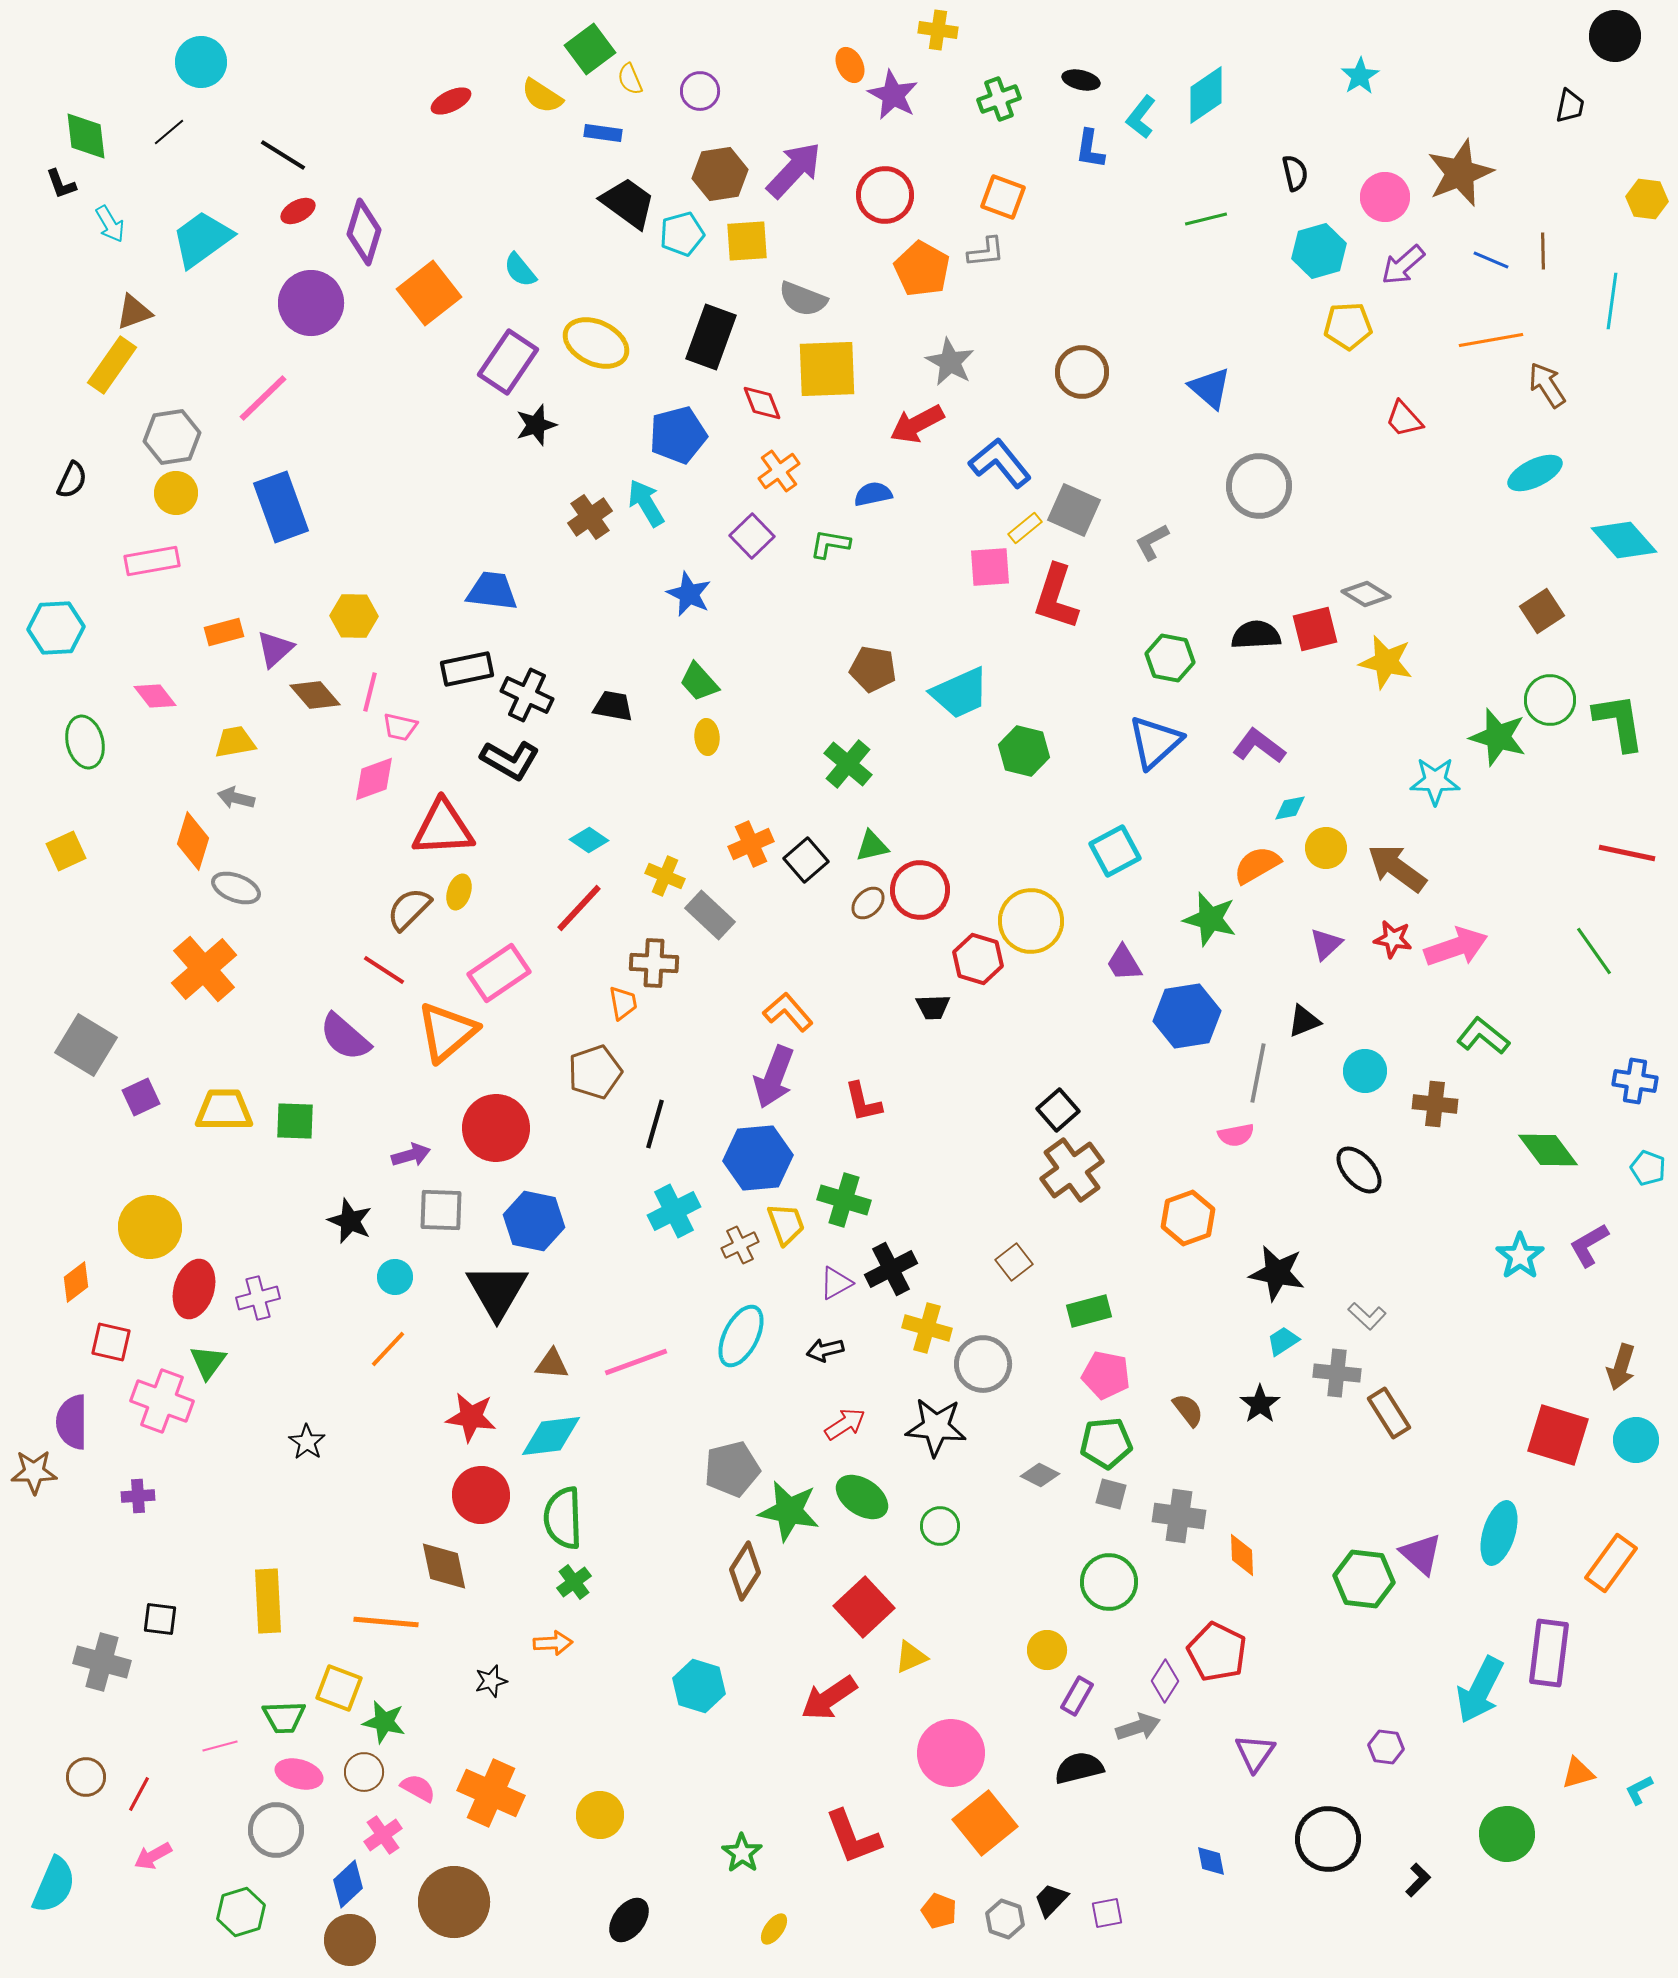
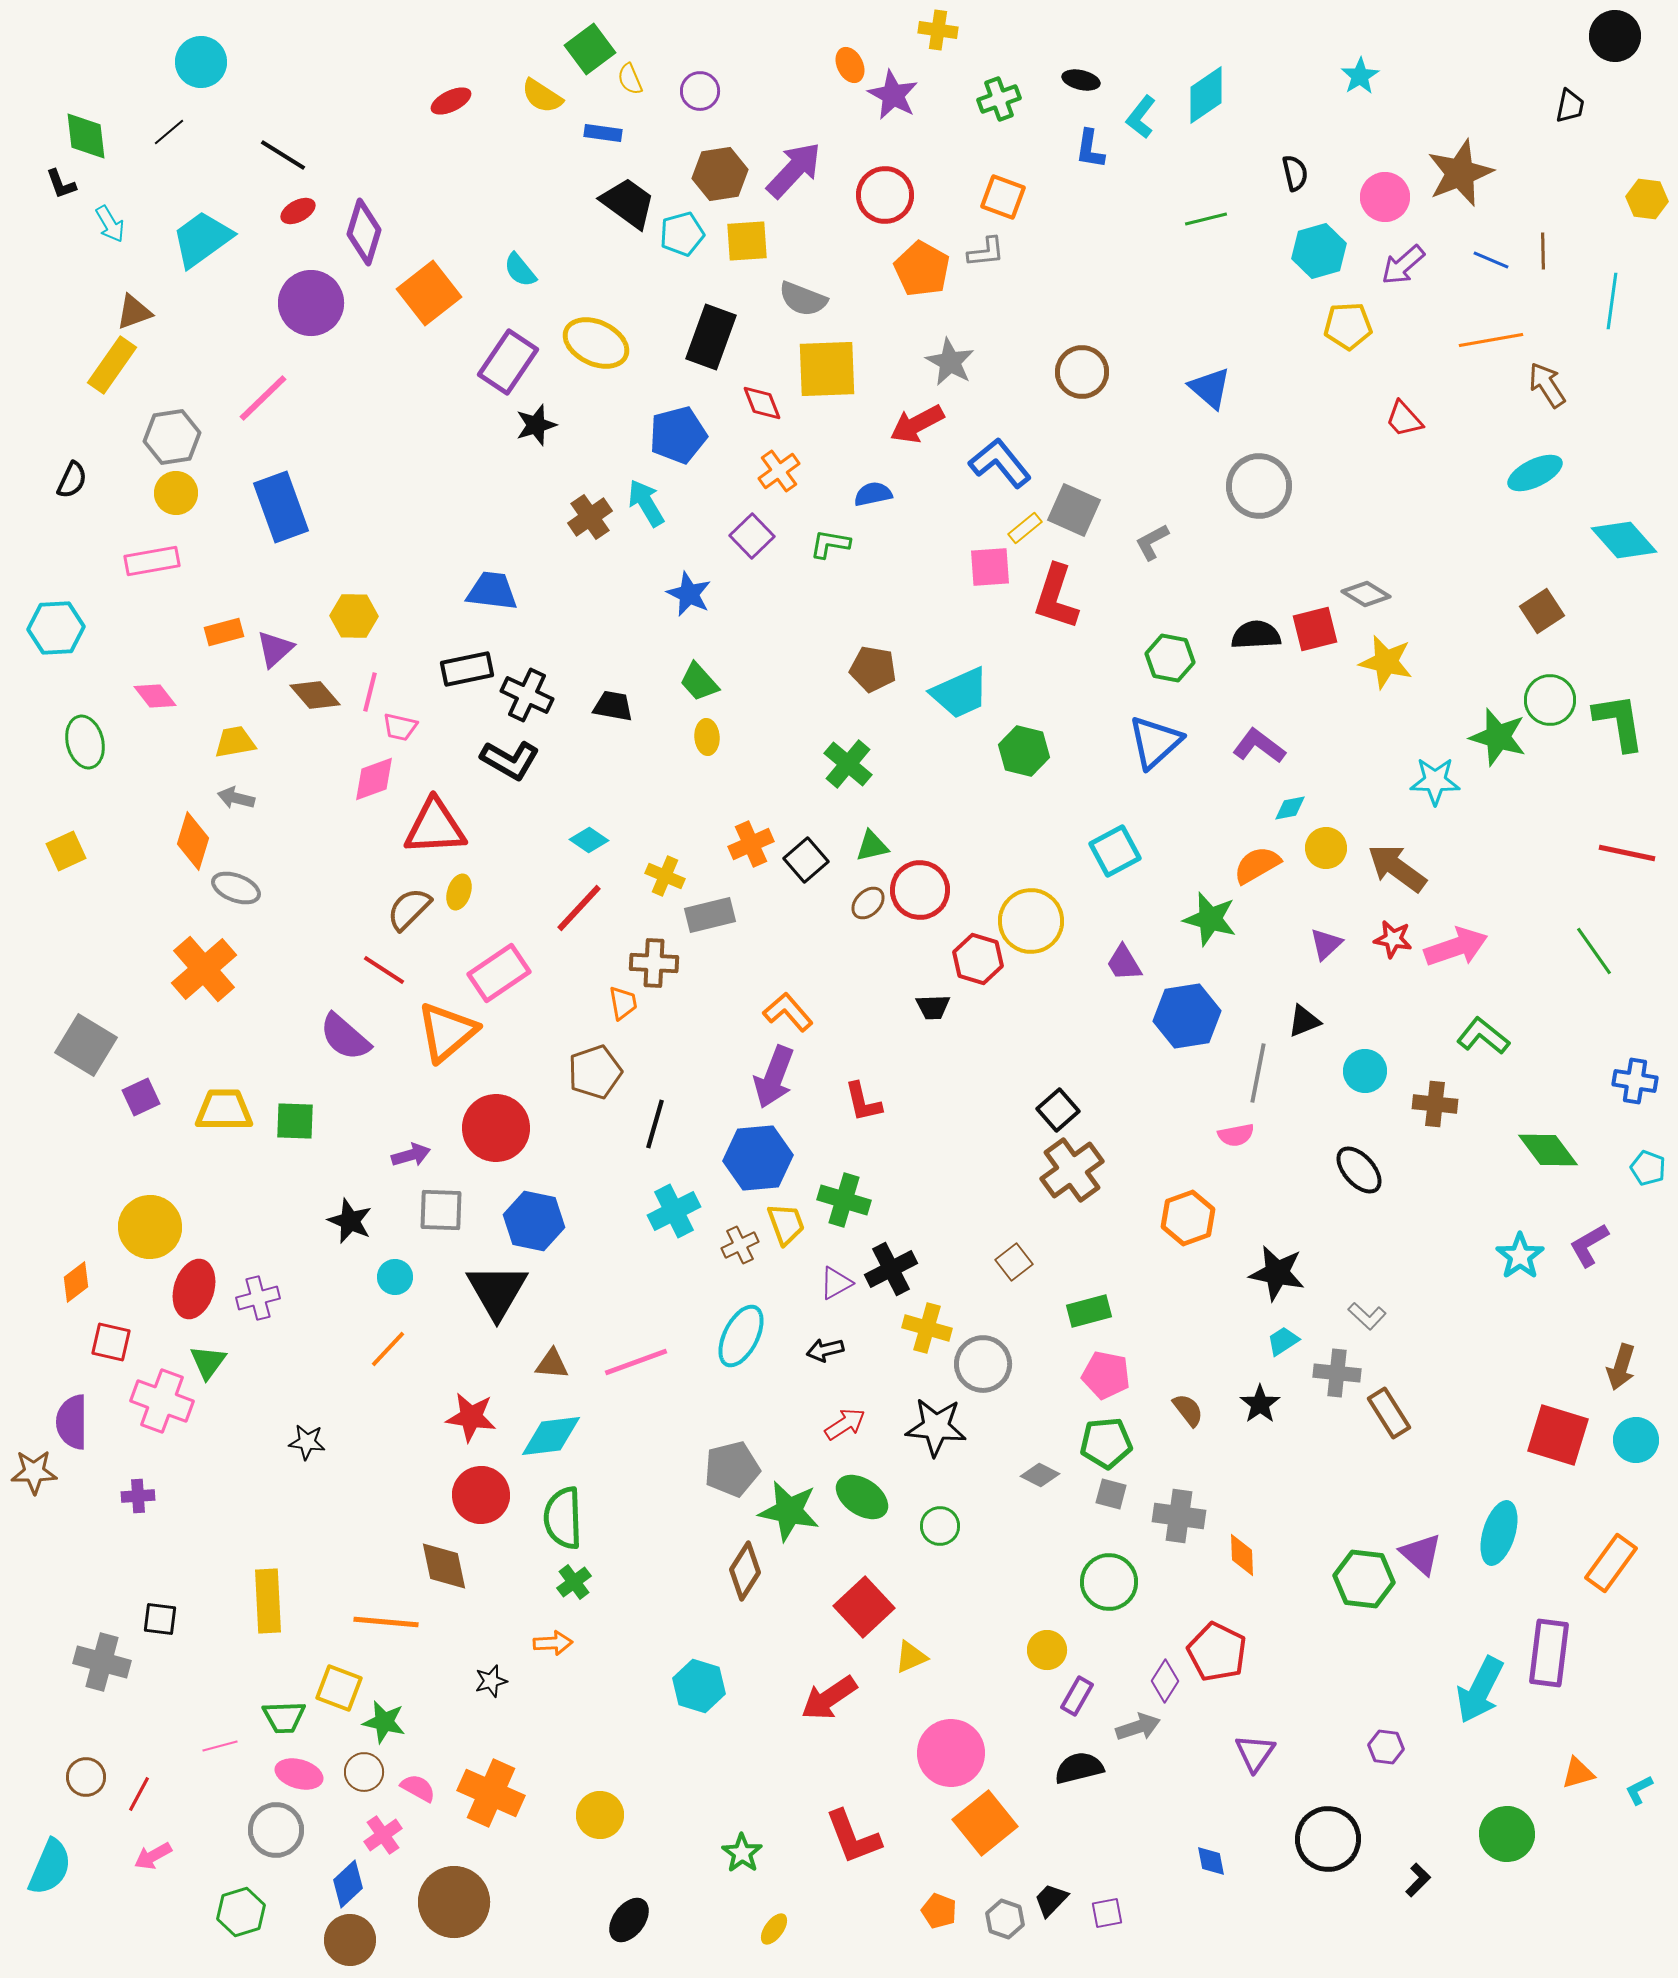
red triangle at (443, 828): moved 8 px left, 1 px up
gray rectangle at (710, 915): rotated 57 degrees counterclockwise
black star at (307, 1442): rotated 27 degrees counterclockwise
cyan semicircle at (54, 1885): moved 4 px left, 18 px up
